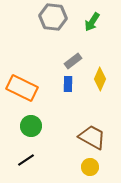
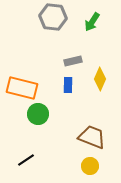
gray rectangle: rotated 24 degrees clockwise
blue rectangle: moved 1 px down
orange rectangle: rotated 12 degrees counterclockwise
green circle: moved 7 px right, 12 px up
brown trapezoid: rotated 8 degrees counterclockwise
yellow circle: moved 1 px up
